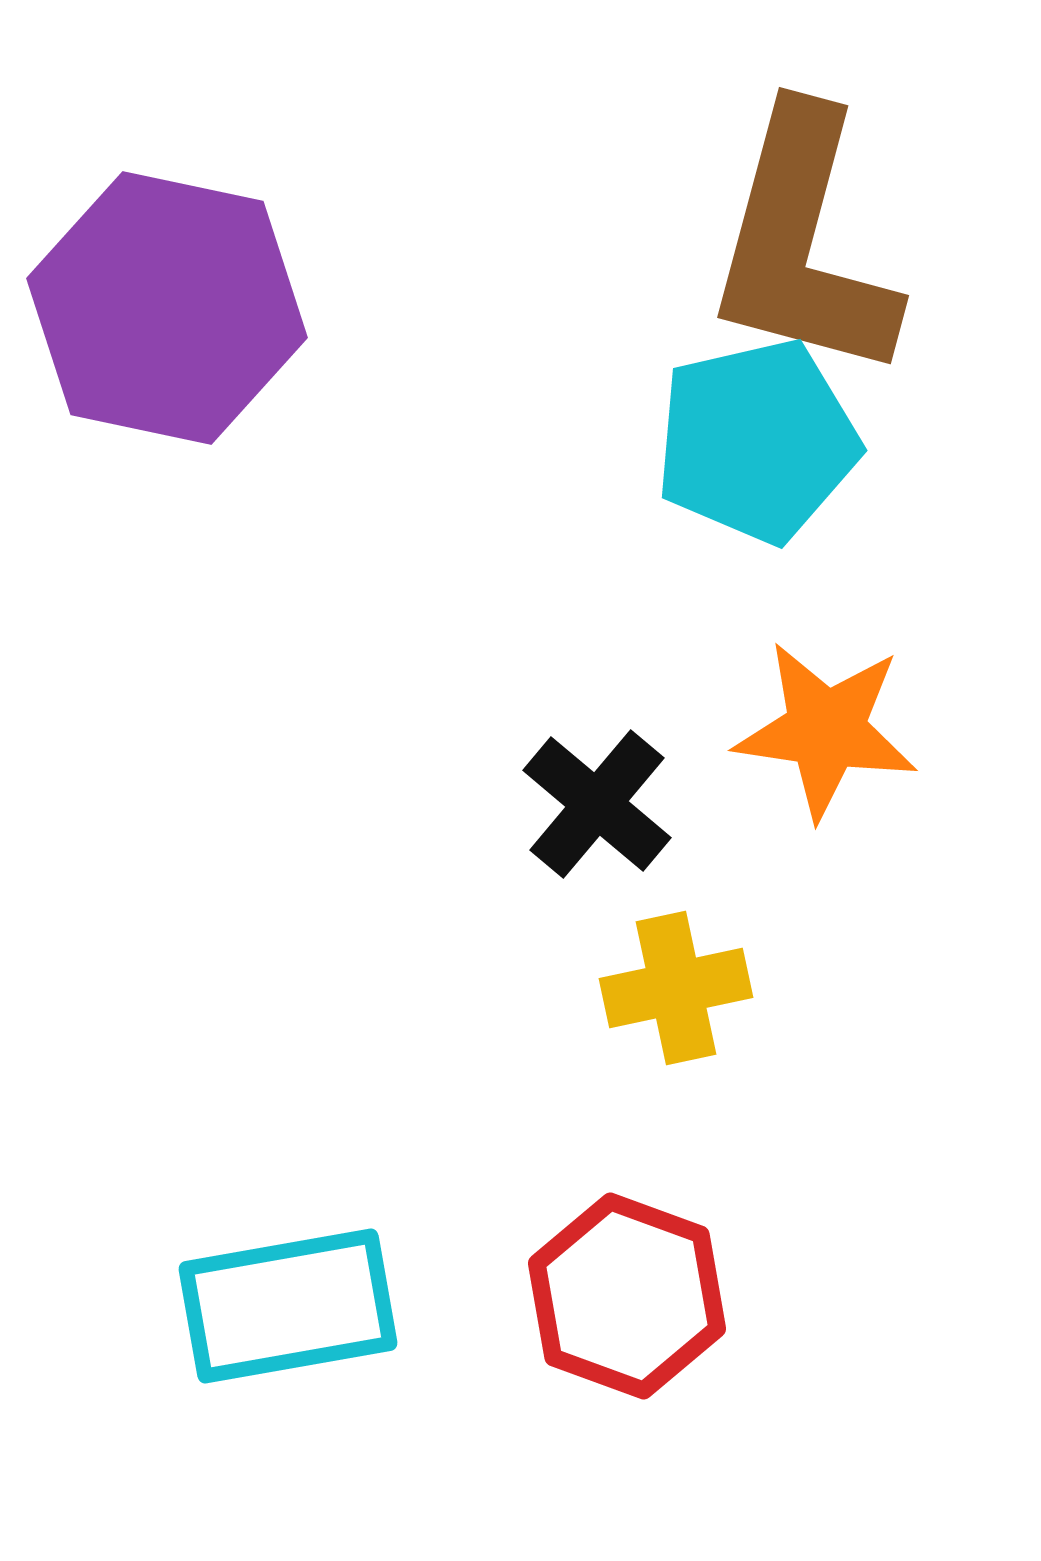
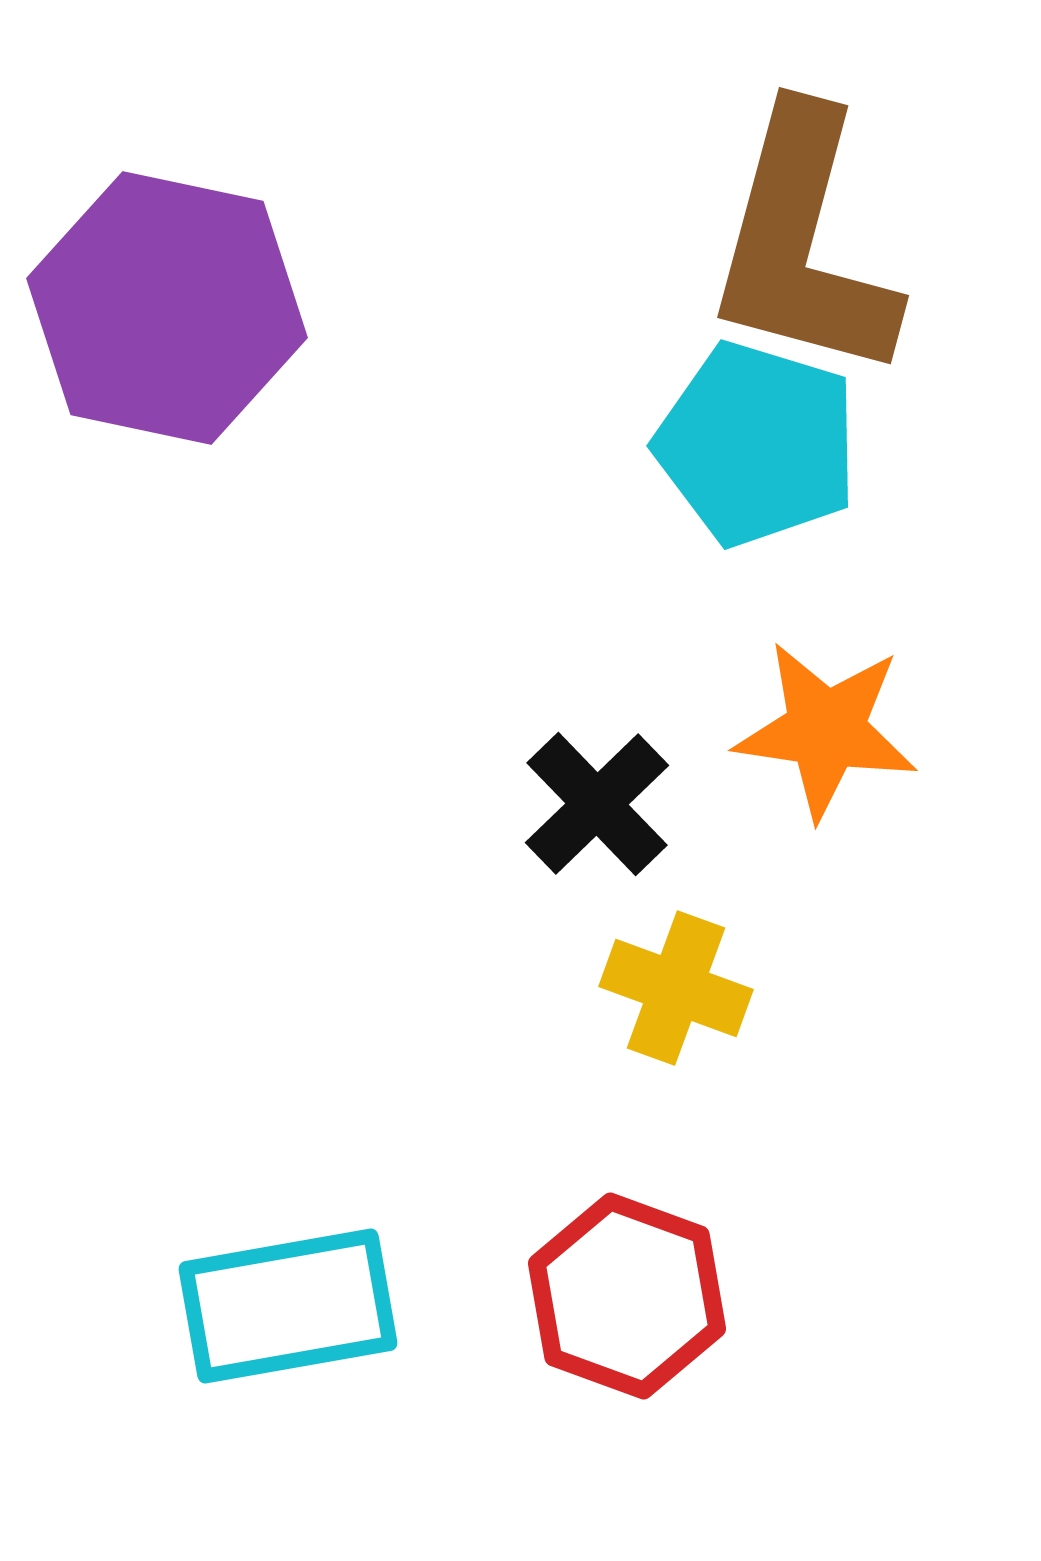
cyan pentagon: moved 3 px down; rotated 30 degrees clockwise
black cross: rotated 6 degrees clockwise
yellow cross: rotated 32 degrees clockwise
